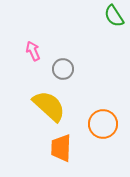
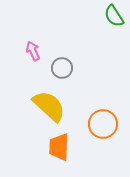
gray circle: moved 1 px left, 1 px up
orange trapezoid: moved 2 px left, 1 px up
